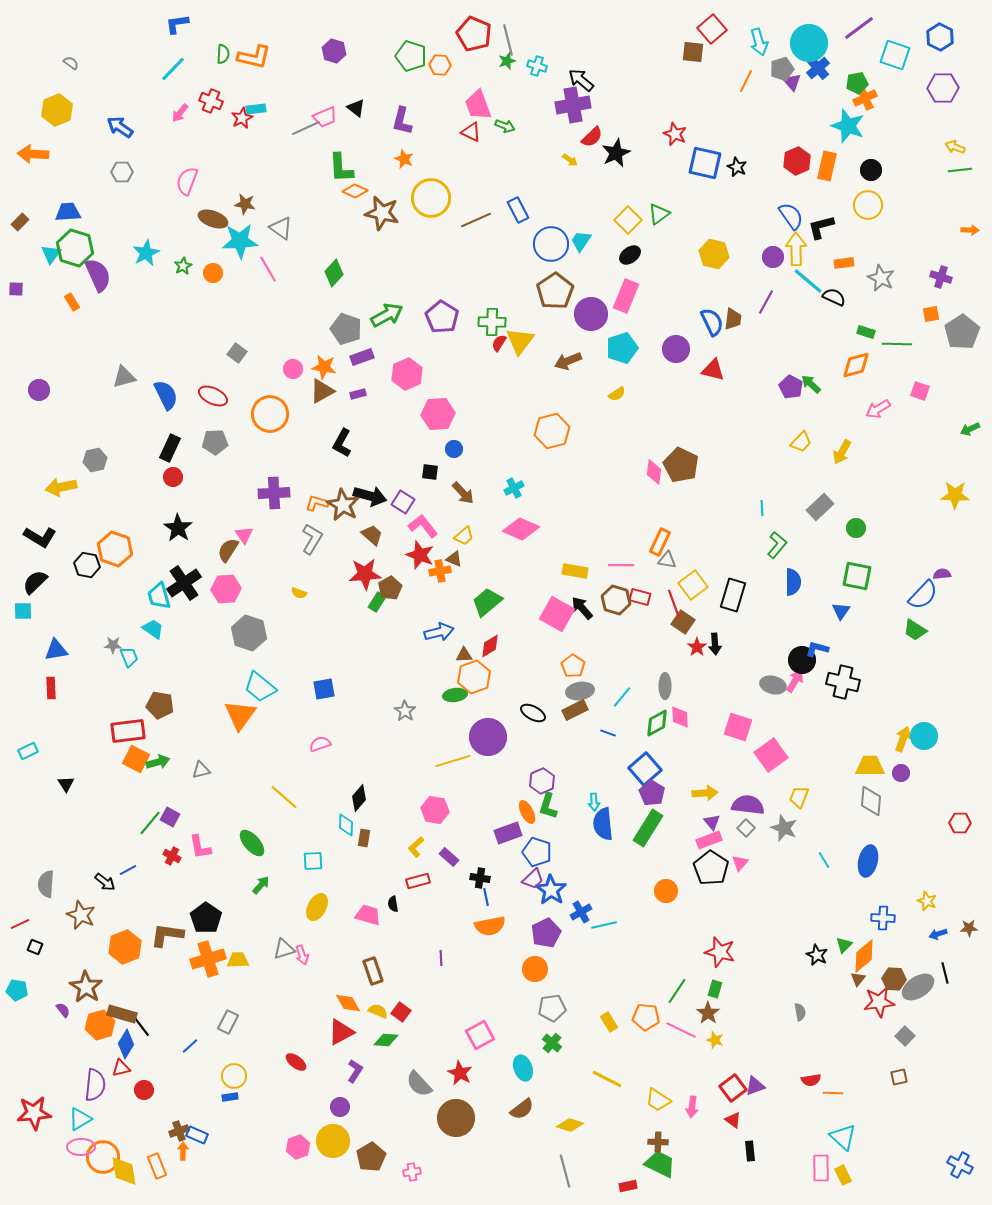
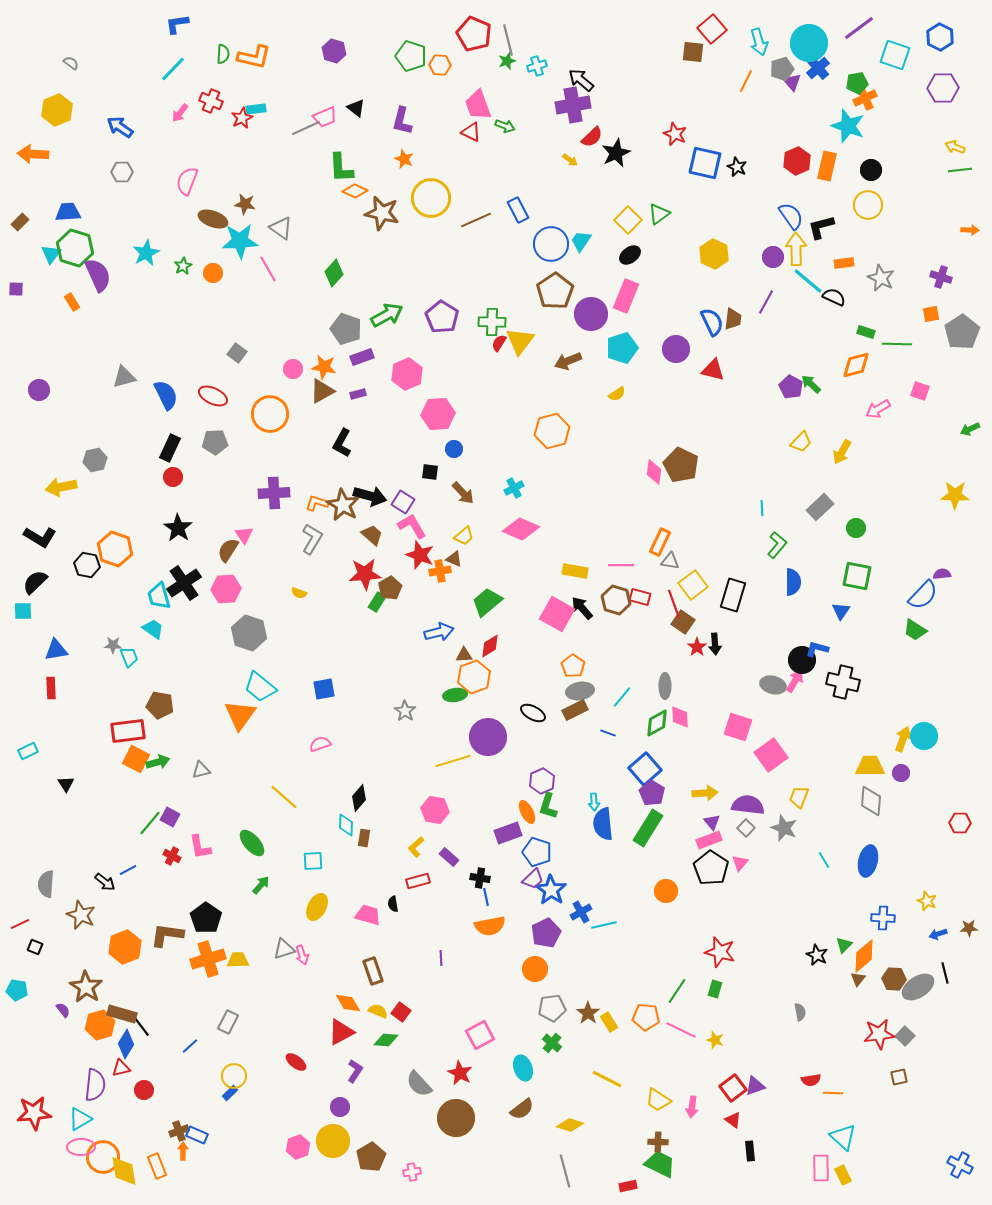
cyan cross at (537, 66): rotated 36 degrees counterclockwise
yellow hexagon at (714, 254): rotated 12 degrees clockwise
pink L-shape at (423, 526): moved 11 px left; rotated 8 degrees clockwise
gray triangle at (667, 560): moved 3 px right, 1 px down
red star at (879, 1002): moved 32 px down
brown star at (708, 1013): moved 120 px left
blue rectangle at (230, 1097): moved 4 px up; rotated 35 degrees counterclockwise
